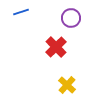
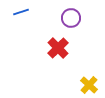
red cross: moved 2 px right, 1 px down
yellow cross: moved 22 px right
